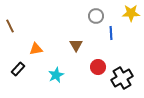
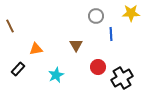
blue line: moved 1 px down
